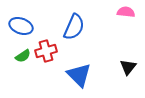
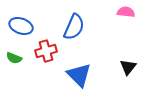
green semicircle: moved 9 px left, 2 px down; rotated 56 degrees clockwise
